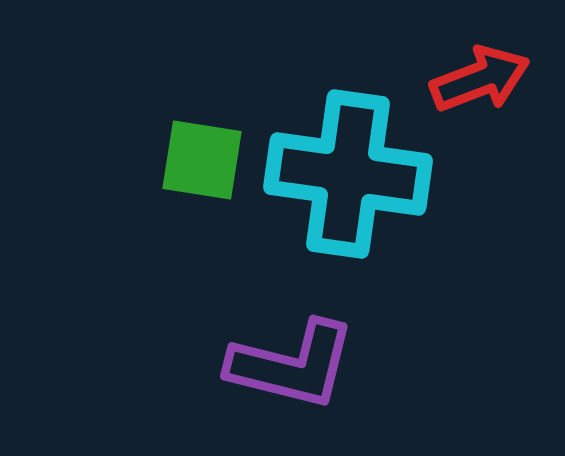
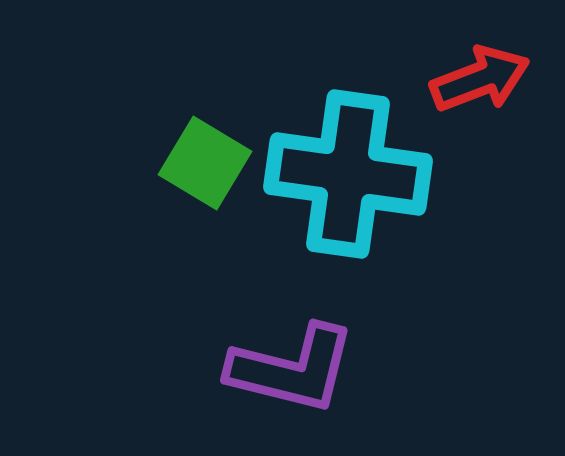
green square: moved 3 px right, 3 px down; rotated 22 degrees clockwise
purple L-shape: moved 4 px down
